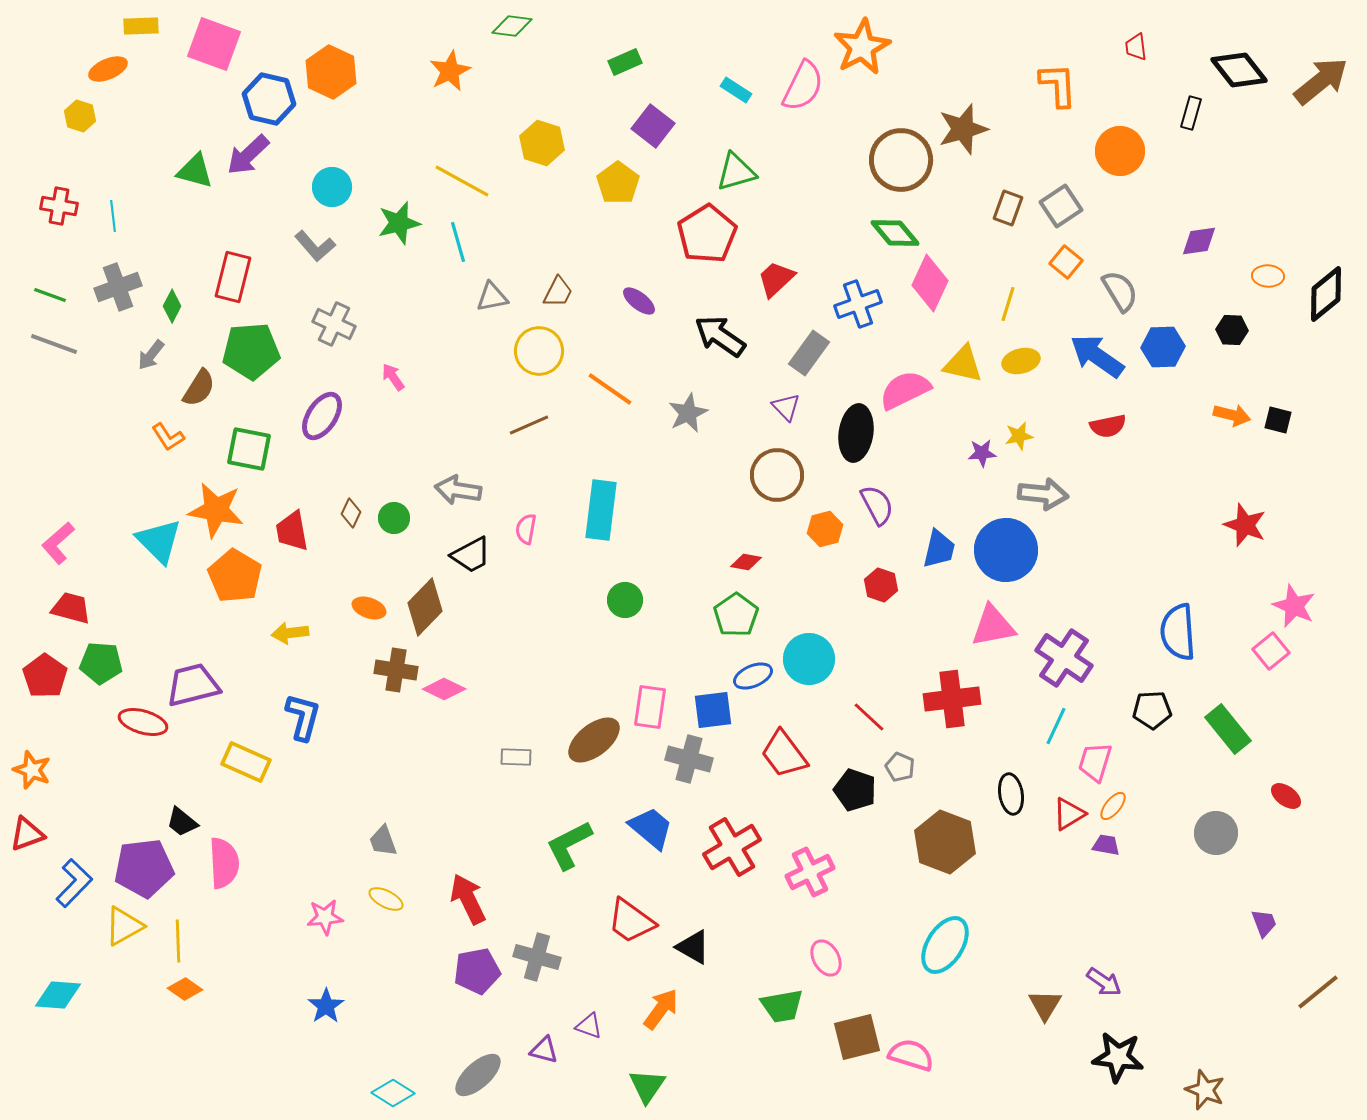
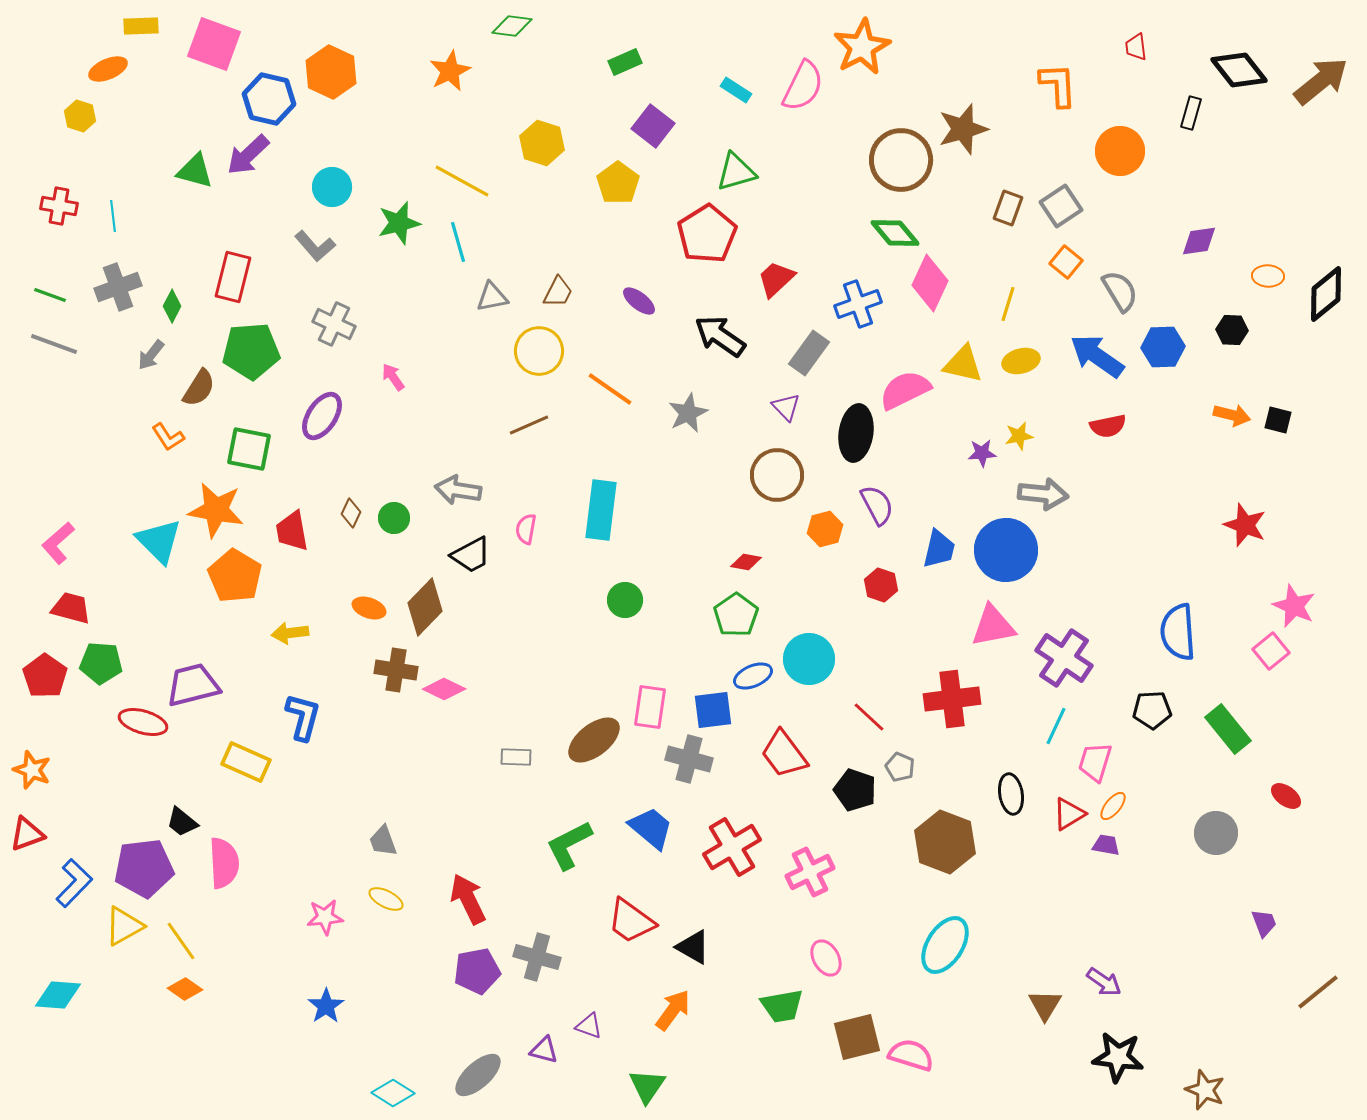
yellow line at (178, 941): moved 3 px right; rotated 33 degrees counterclockwise
orange arrow at (661, 1009): moved 12 px right, 1 px down
